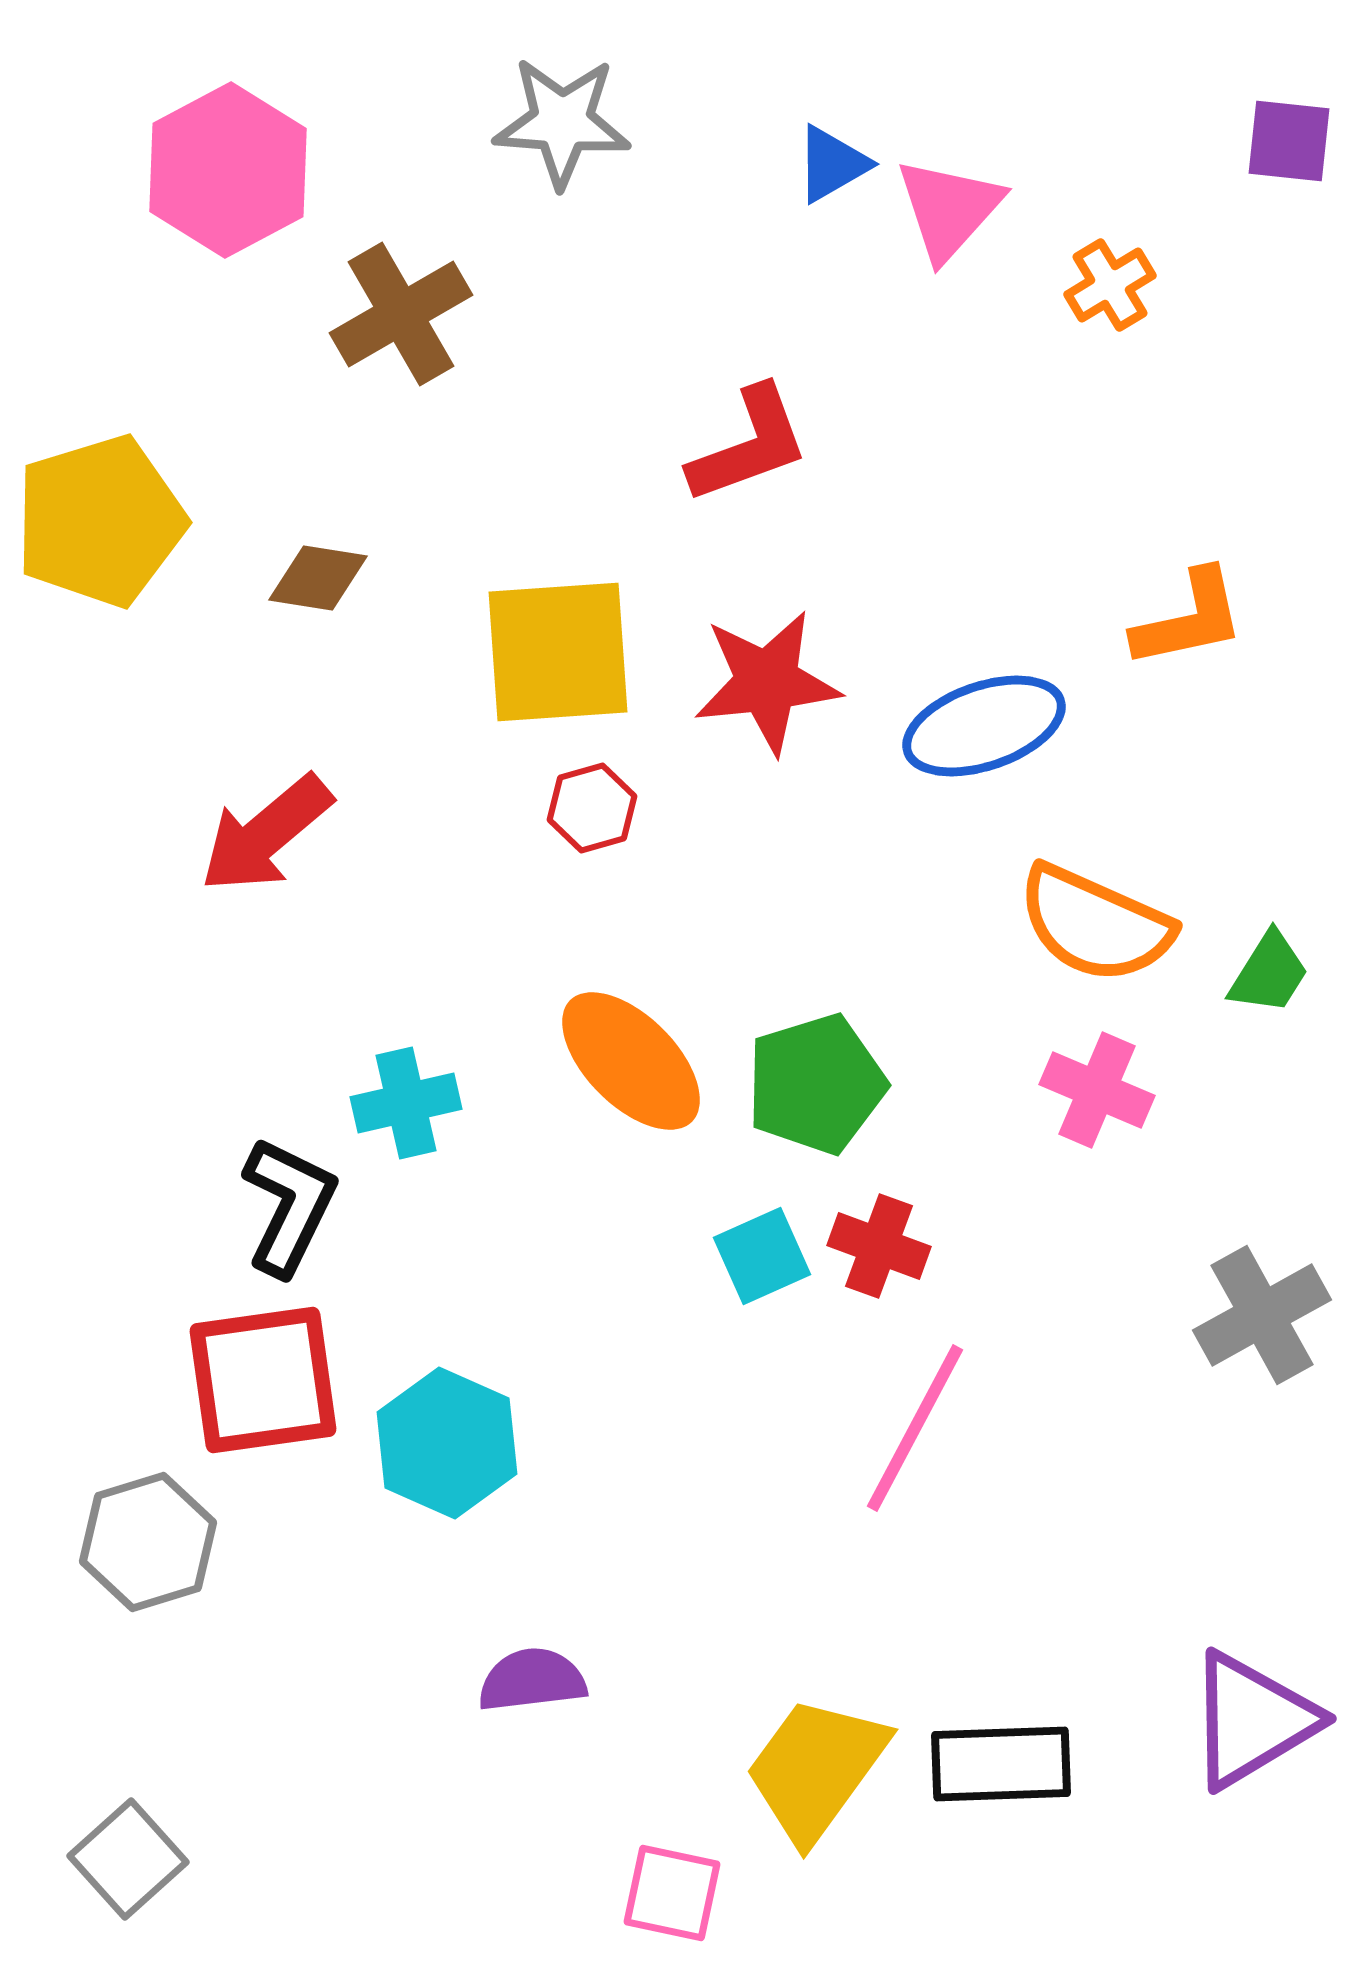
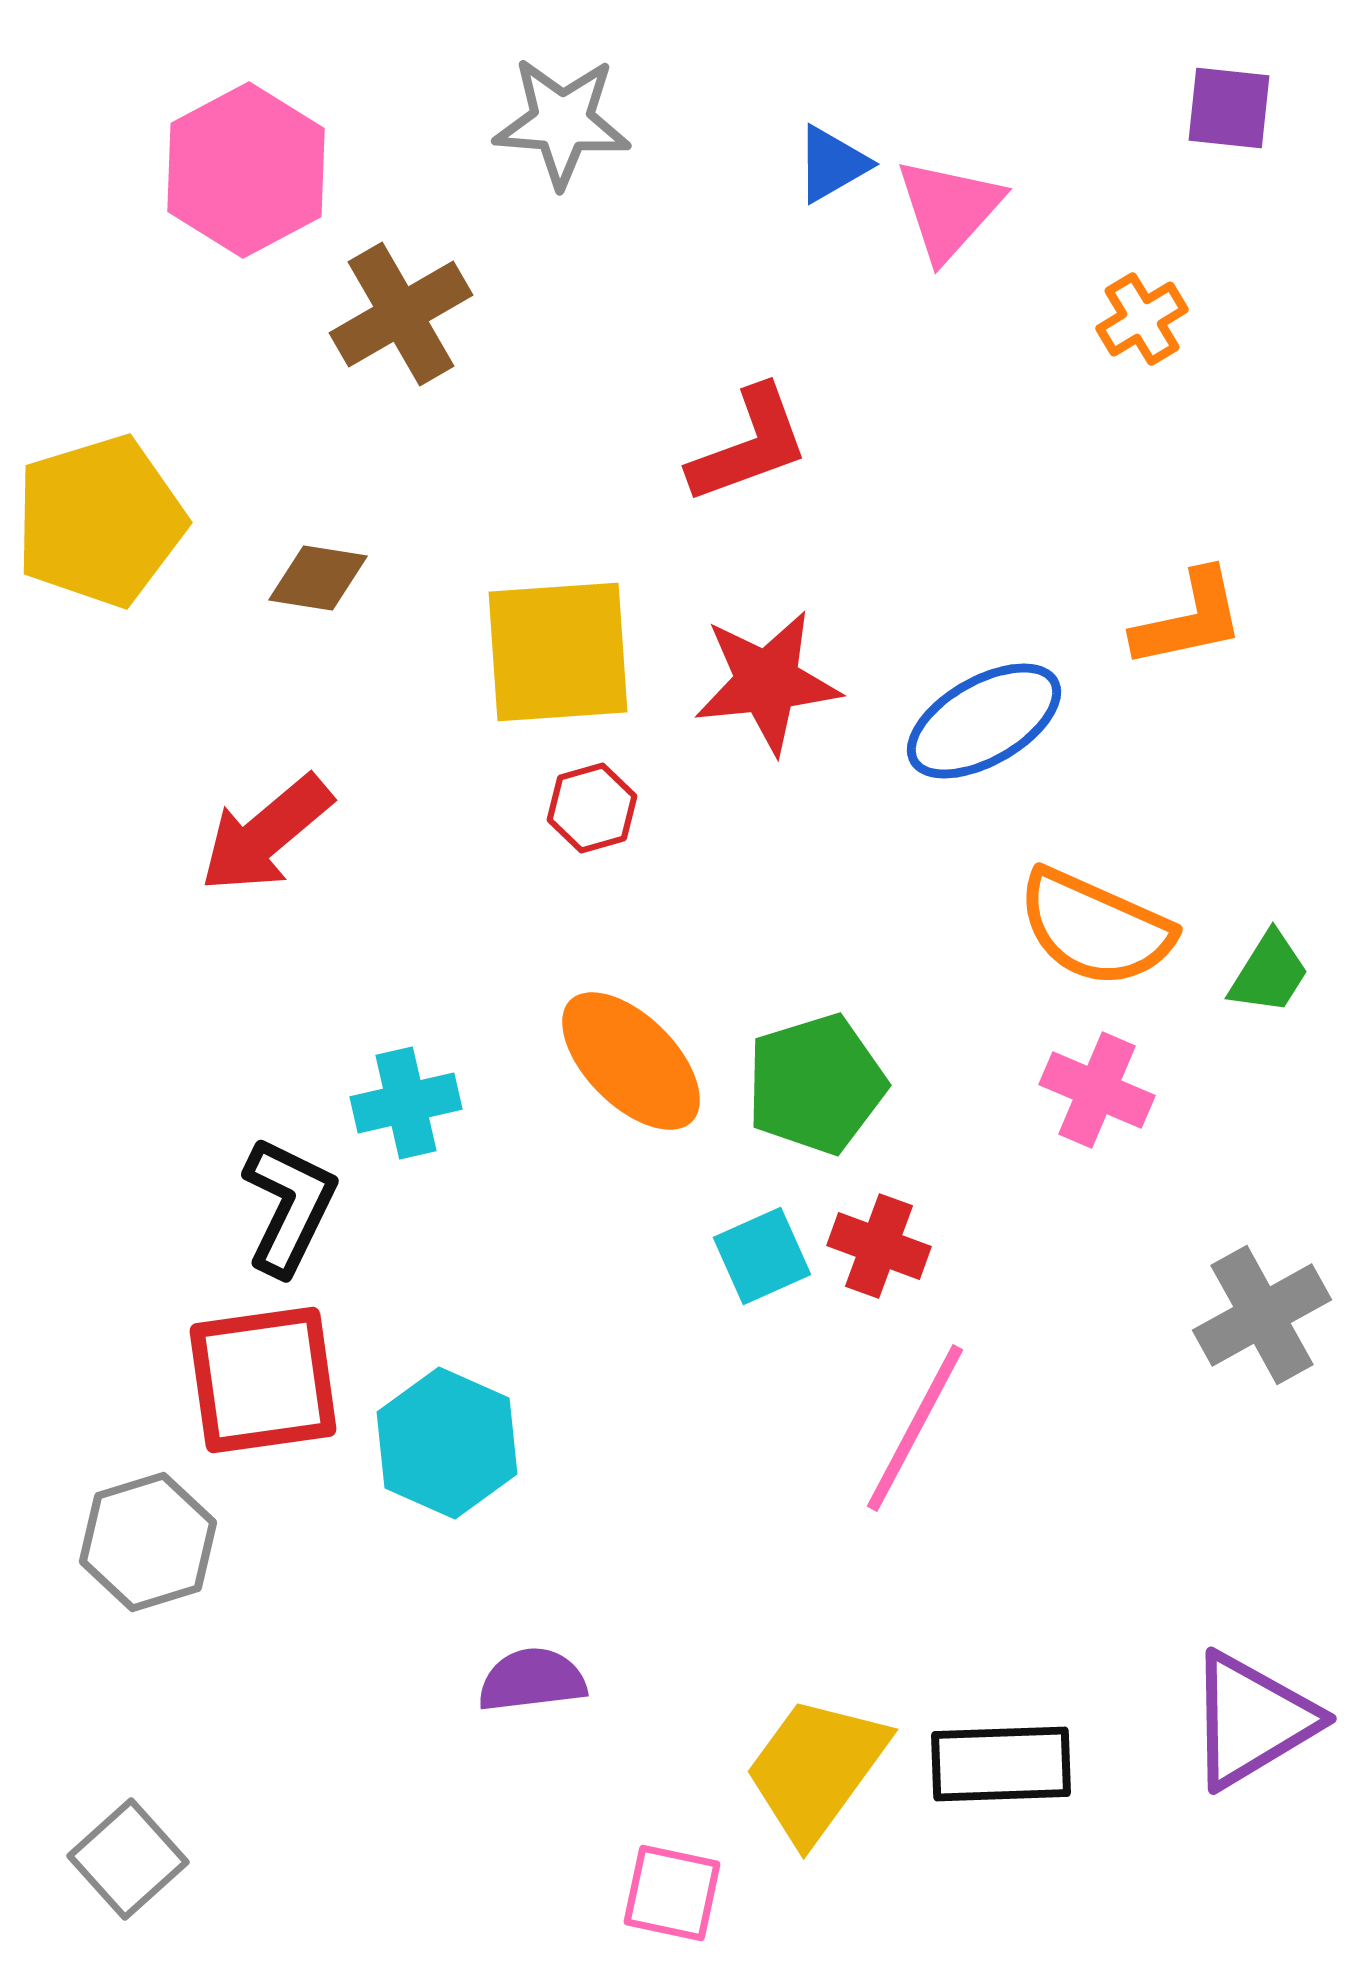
purple square: moved 60 px left, 33 px up
pink hexagon: moved 18 px right
orange cross: moved 32 px right, 34 px down
blue ellipse: moved 5 px up; rotated 11 degrees counterclockwise
orange semicircle: moved 4 px down
